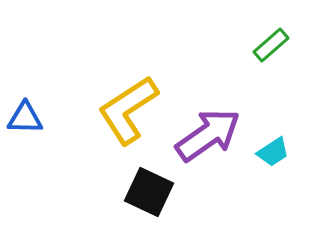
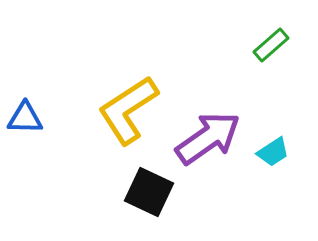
purple arrow: moved 3 px down
